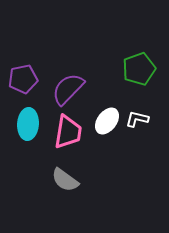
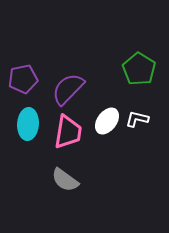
green pentagon: rotated 20 degrees counterclockwise
